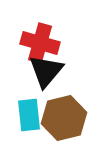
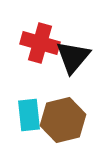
black triangle: moved 27 px right, 14 px up
brown hexagon: moved 1 px left, 2 px down
